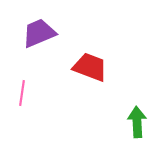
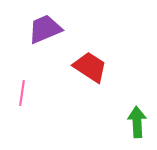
purple trapezoid: moved 6 px right, 4 px up
red trapezoid: rotated 12 degrees clockwise
